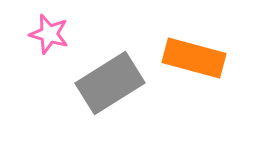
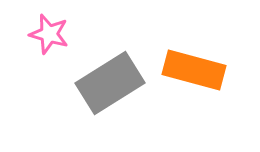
orange rectangle: moved 12 px down
